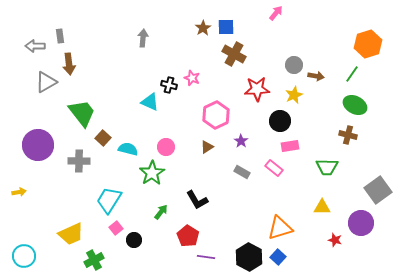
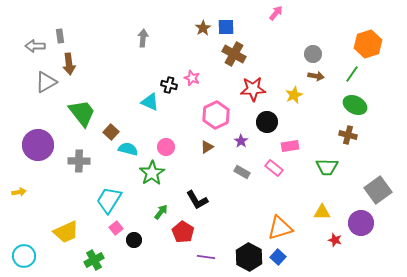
gray circle at (294, 65): moved 19 px right, 11 px up
red star at (257, 89): moved 4 px left
black circle at (280, 121): moved 13 px left, 1 px down
brown square at (103, 138): moved 8 px right, 6 px up
yellow triangle at (322, 207): moved 5 px down
yellow trapezoid at (71, 234): moved 5 px left, 2 px up
red pentagon at (188, 236): moved 5 px left, 4 px up
